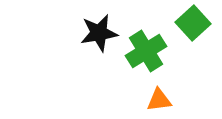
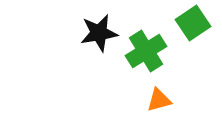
green square: rotated 8 degrees clockwise
orange triangle: rotated 8 degrees counterclockwise
